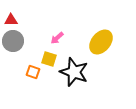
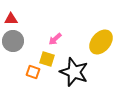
red triangle: moved 1 px up
pink arrow: moved 2 px left, 1 px down
yellow square: moved 2 px left
